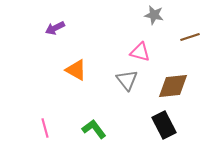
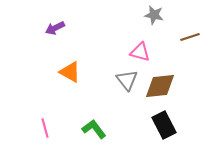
orange triangle: moved 6 px left, 2 px down
brown diamond: moved 13 px left
